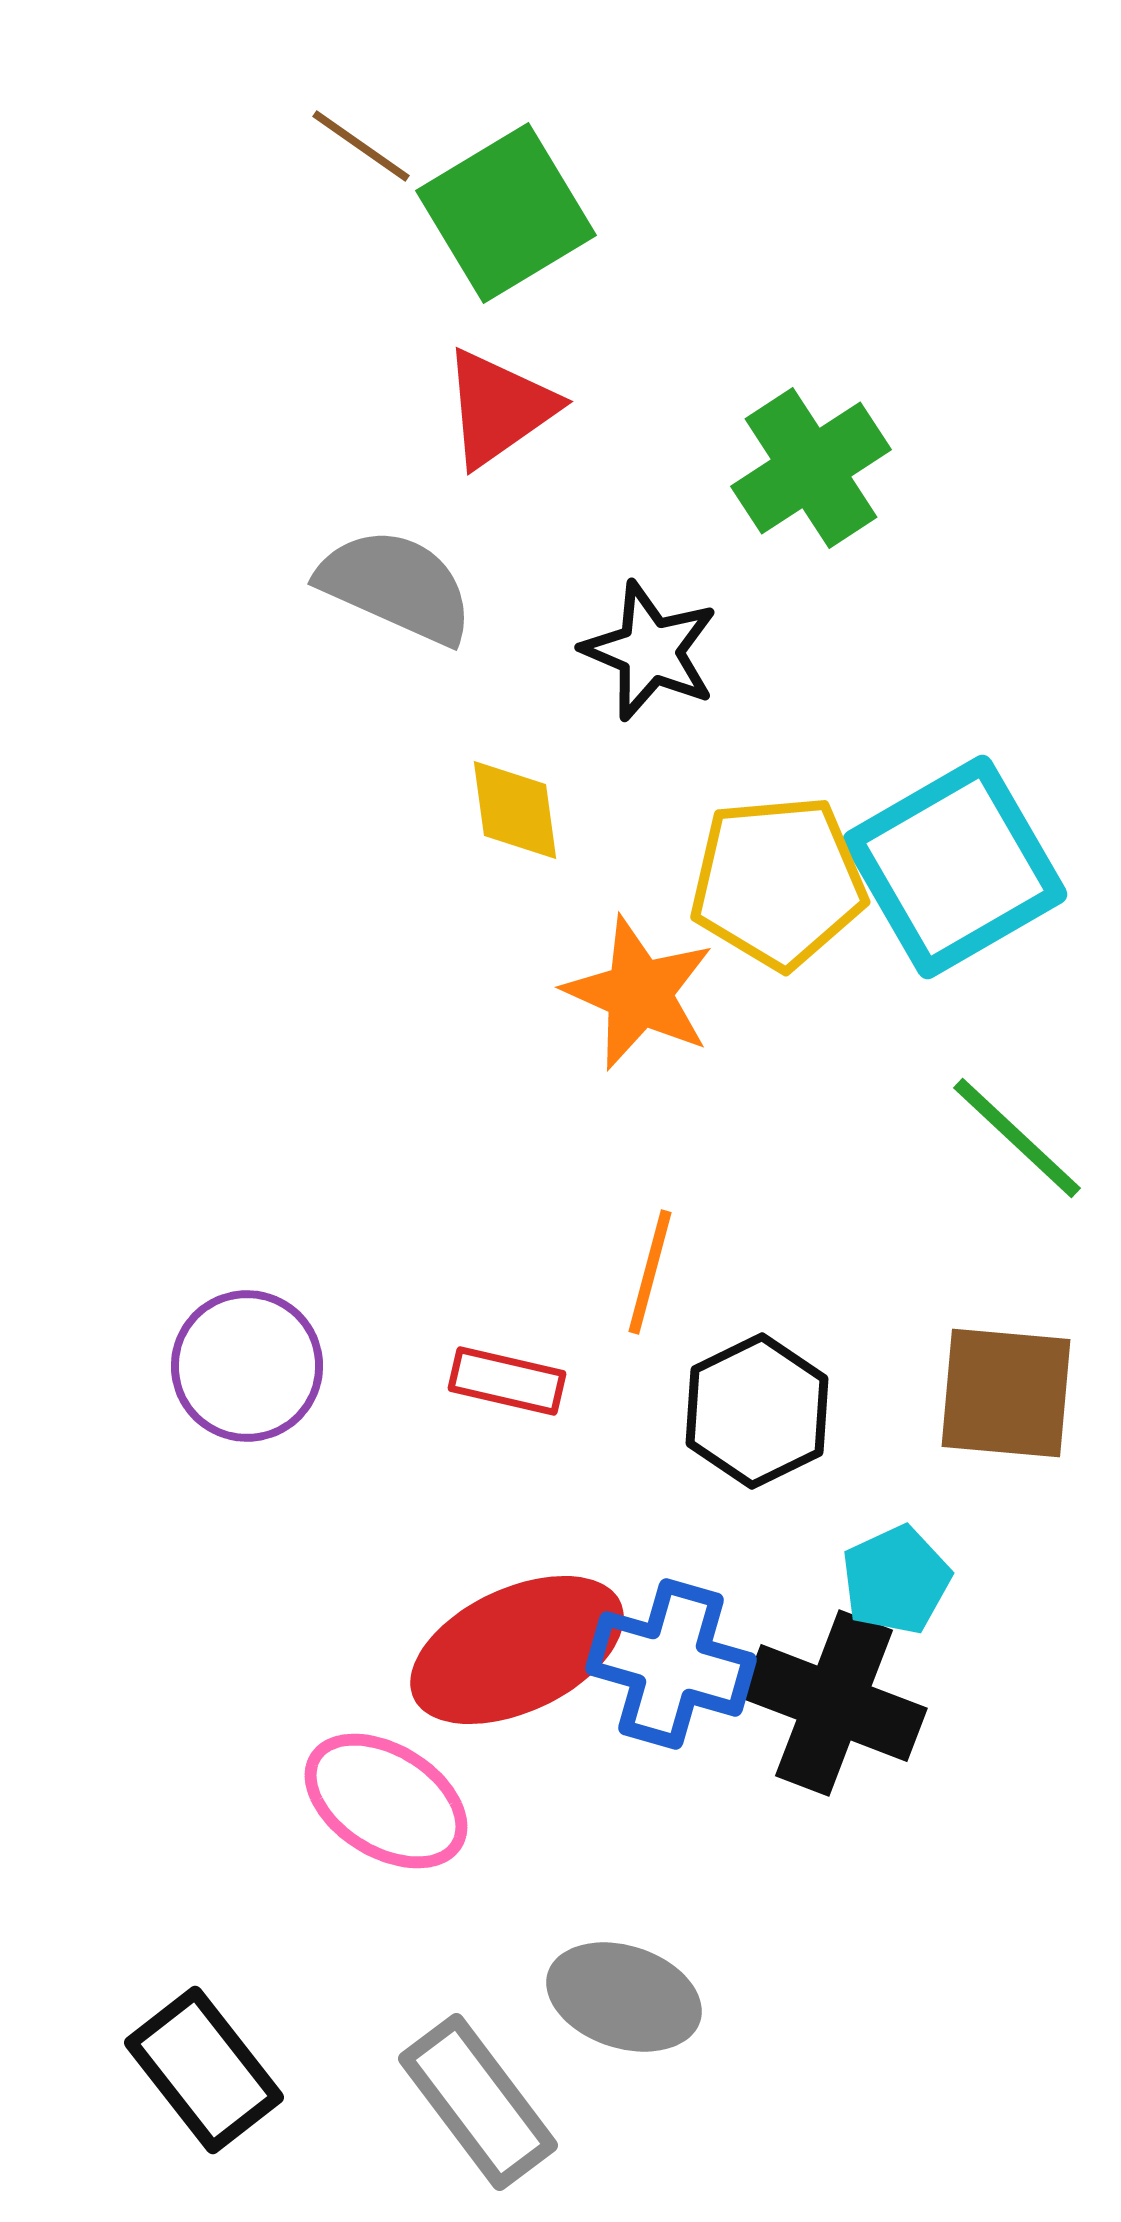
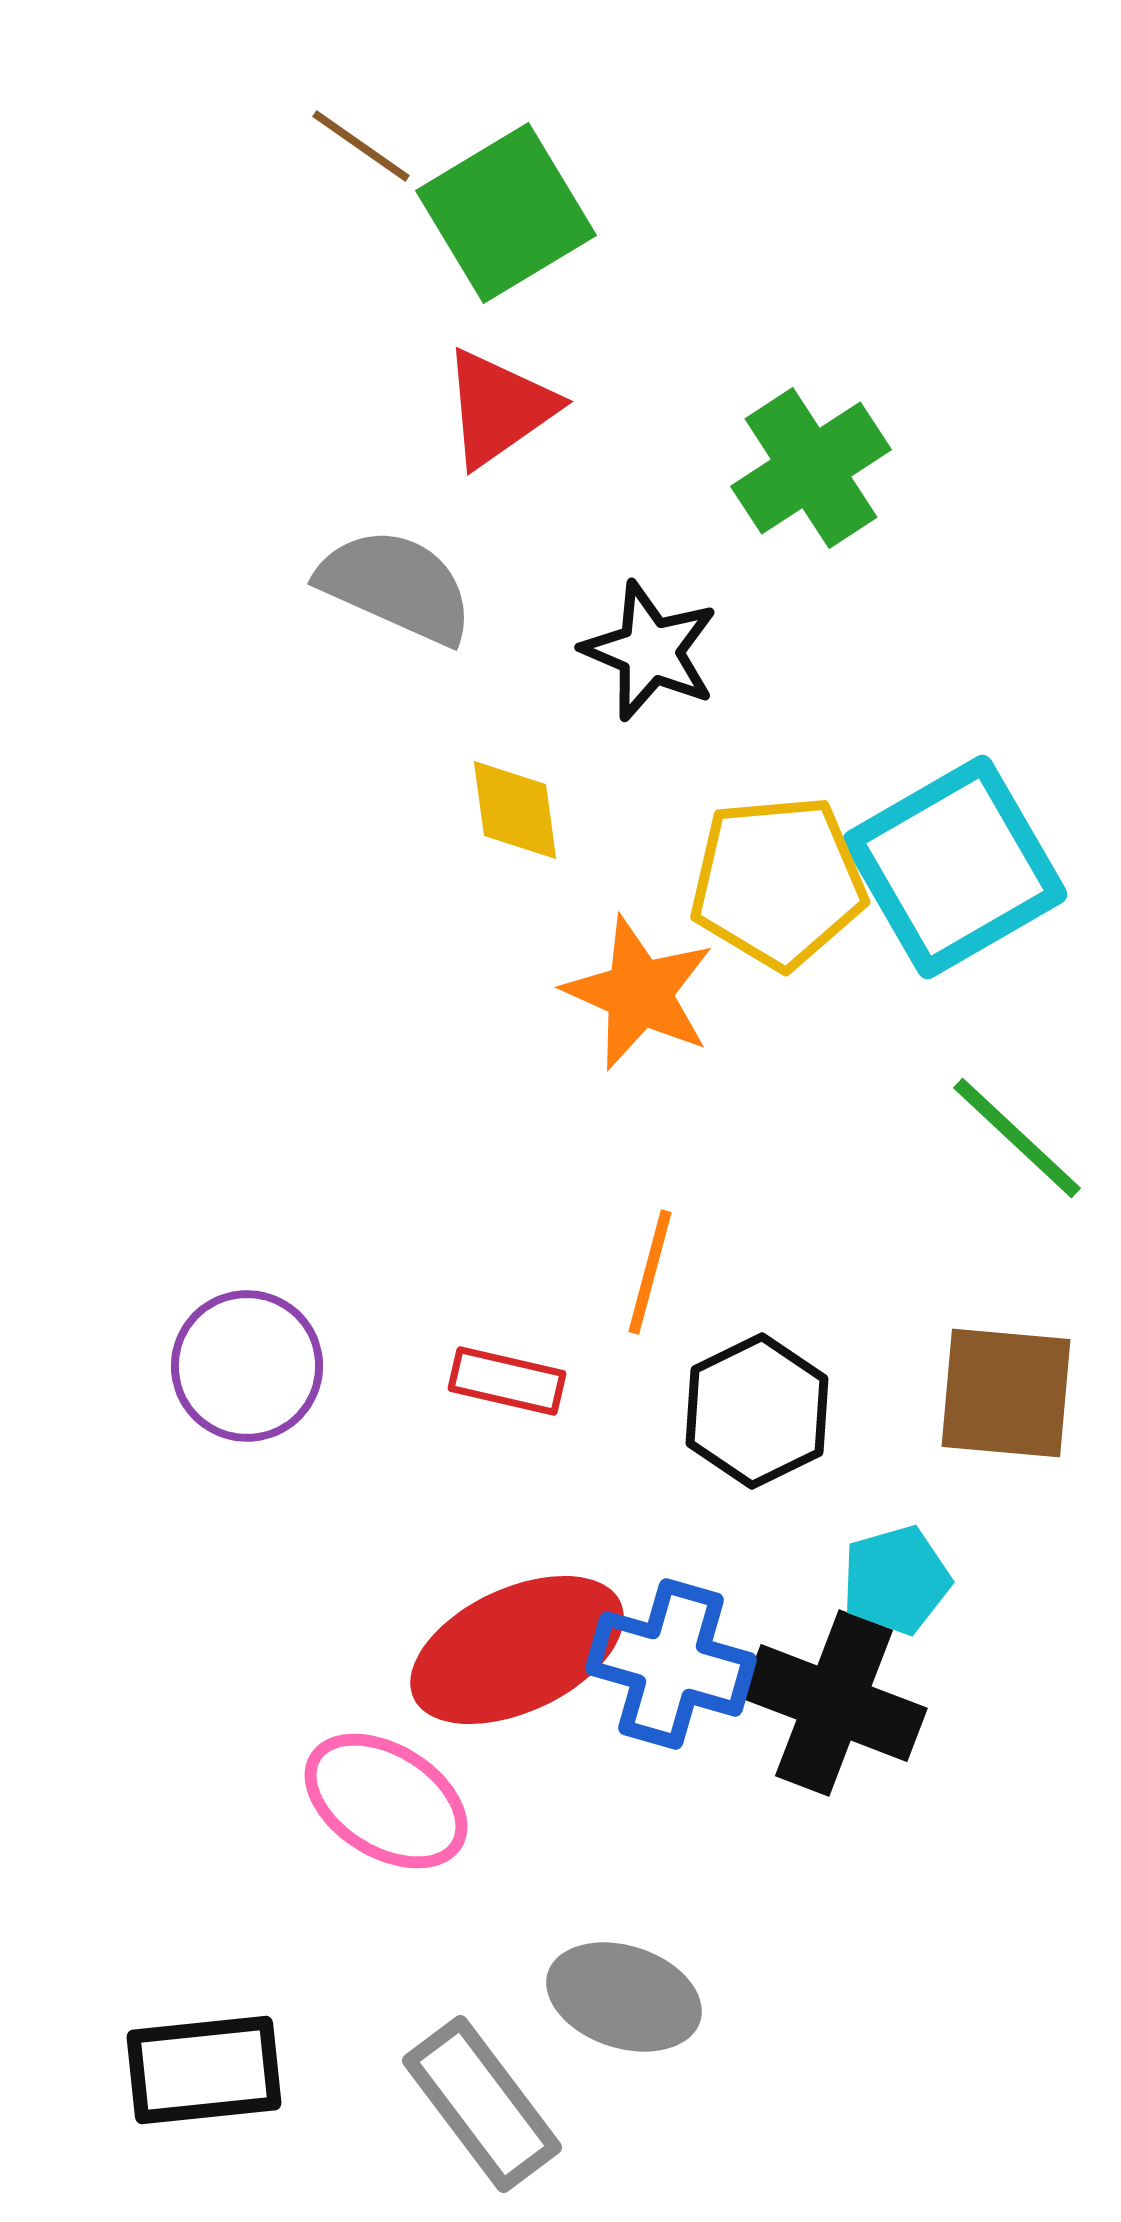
cyan pentagon: rotated 9 degrees clockwise
black rectangle: rotated 58 degrees counterclockwise
gray rectangle: moved 4 px right, 2 px down
